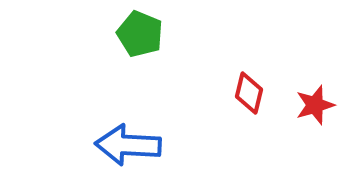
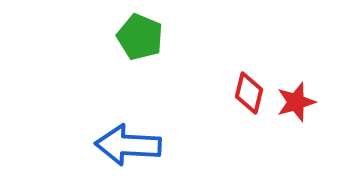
green pentagon: moved 3 px down
red star: moved 19 px left, 3 px up
